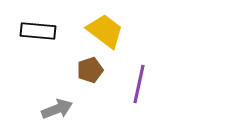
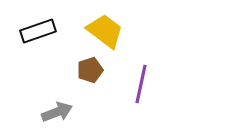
black rectangle: rotated 24 degrees counterclockwise
purple line: moved 2 px right
gray arrow: moved 3 px down
